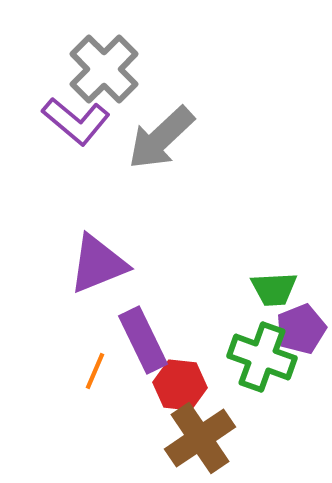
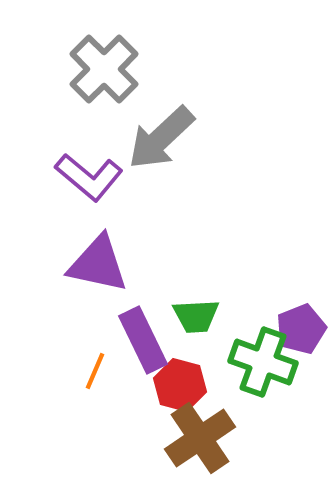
purple L-shape: moved 13 px right, 56 px down
purple triangle: rotated 34 degrees clockwise
green trapezoid: moved 78 px left, 27 px down
green cross: moved 1 px right, 5 px down
red hexagon: rotated 9 degrees clockwise
